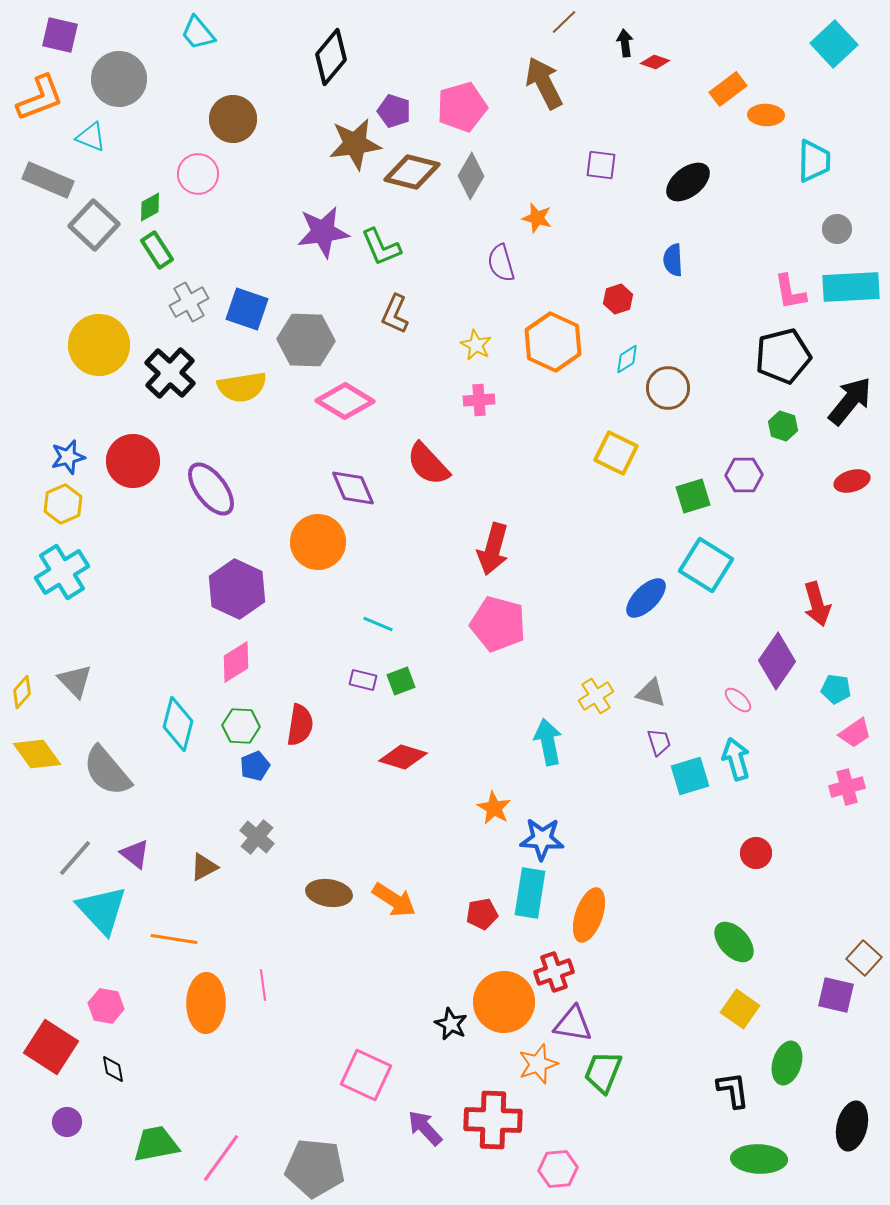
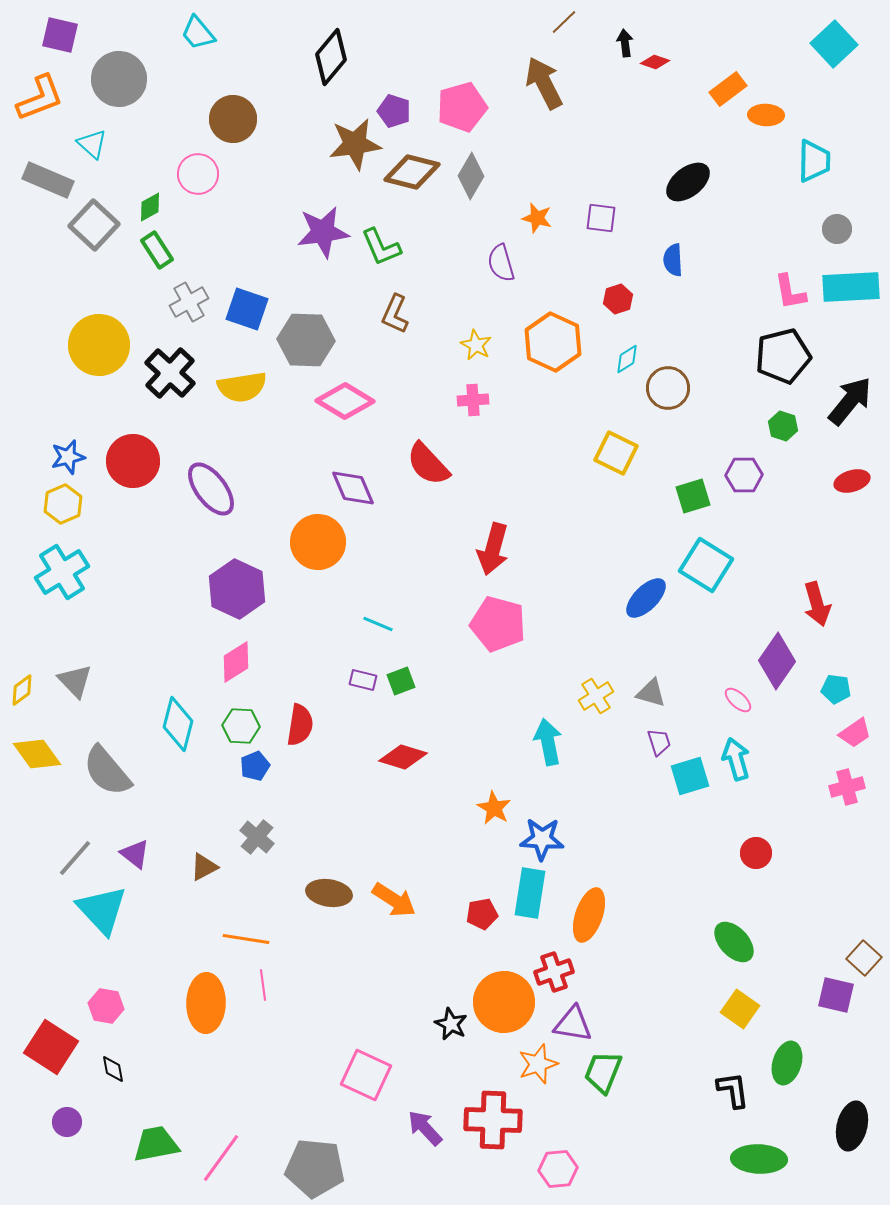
cyan triangle at (91, 137): moved 1 px right, 7 px down; rotated 20 degrees clockwise
purple square at (601, 165): moved 53 px down
pink cross at (479, 400): moved 6 px left
yellow diamond at (22, 692): moved 2 px up; rotated 12 degrees clockwise
orange line at (174, 939): moved 72 px right
